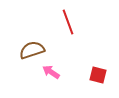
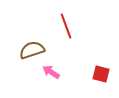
red line: moved 2 px left, 4 px down
red square: moved 3 px right, 1 px up
